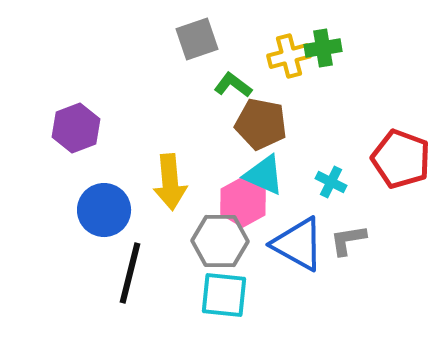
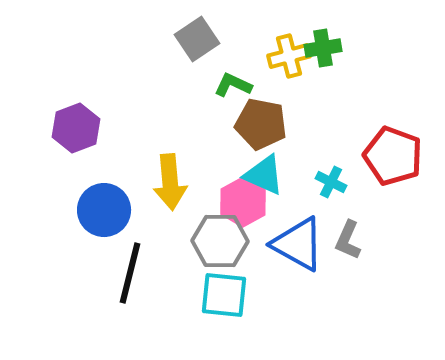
gray square: rotated 15 degrees counterclockwise
green L-shape: rotated 12 degrees counterclockwise
red pentagon: moved 8 px left, 3 px up
gray L-shape: rotated 57 degrees counterclockwise
